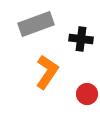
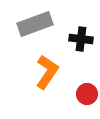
gray rectangle: moved 1 px left
